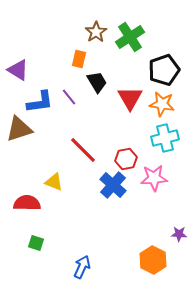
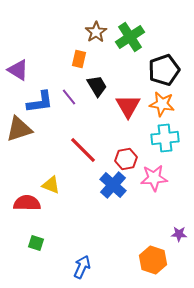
black trapezoid: moved 4 px down
red triangle: moved 2 px left, 8 px down
cyan cross: rotated 8 degrees clockwise
yellow triangle: moved 3 px left, 3 px down
orange hexagon: rotated 8 degrees counterclockwise
